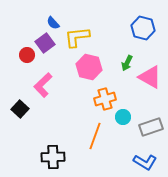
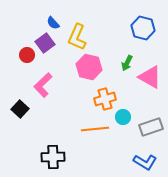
yellow L-shape: rotated 60 degrees counterclockwise
orange line: moved 7 px up; rotated 64 degrees clockwise
